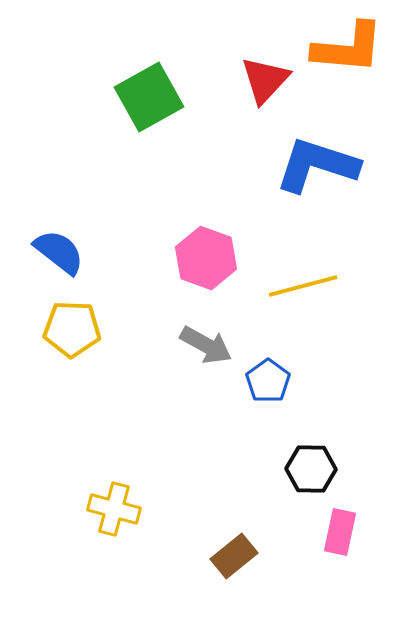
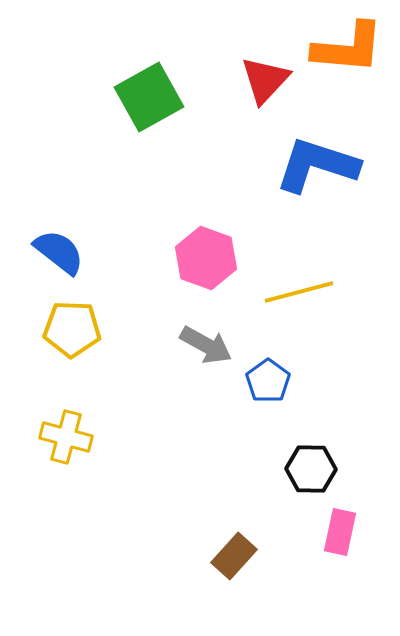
yellow line: moved 4 px left, 6 px down
yellow cross: moved 48 px left, 72 px up
brown rectangle: rotated 9 degrees counterclockwise
